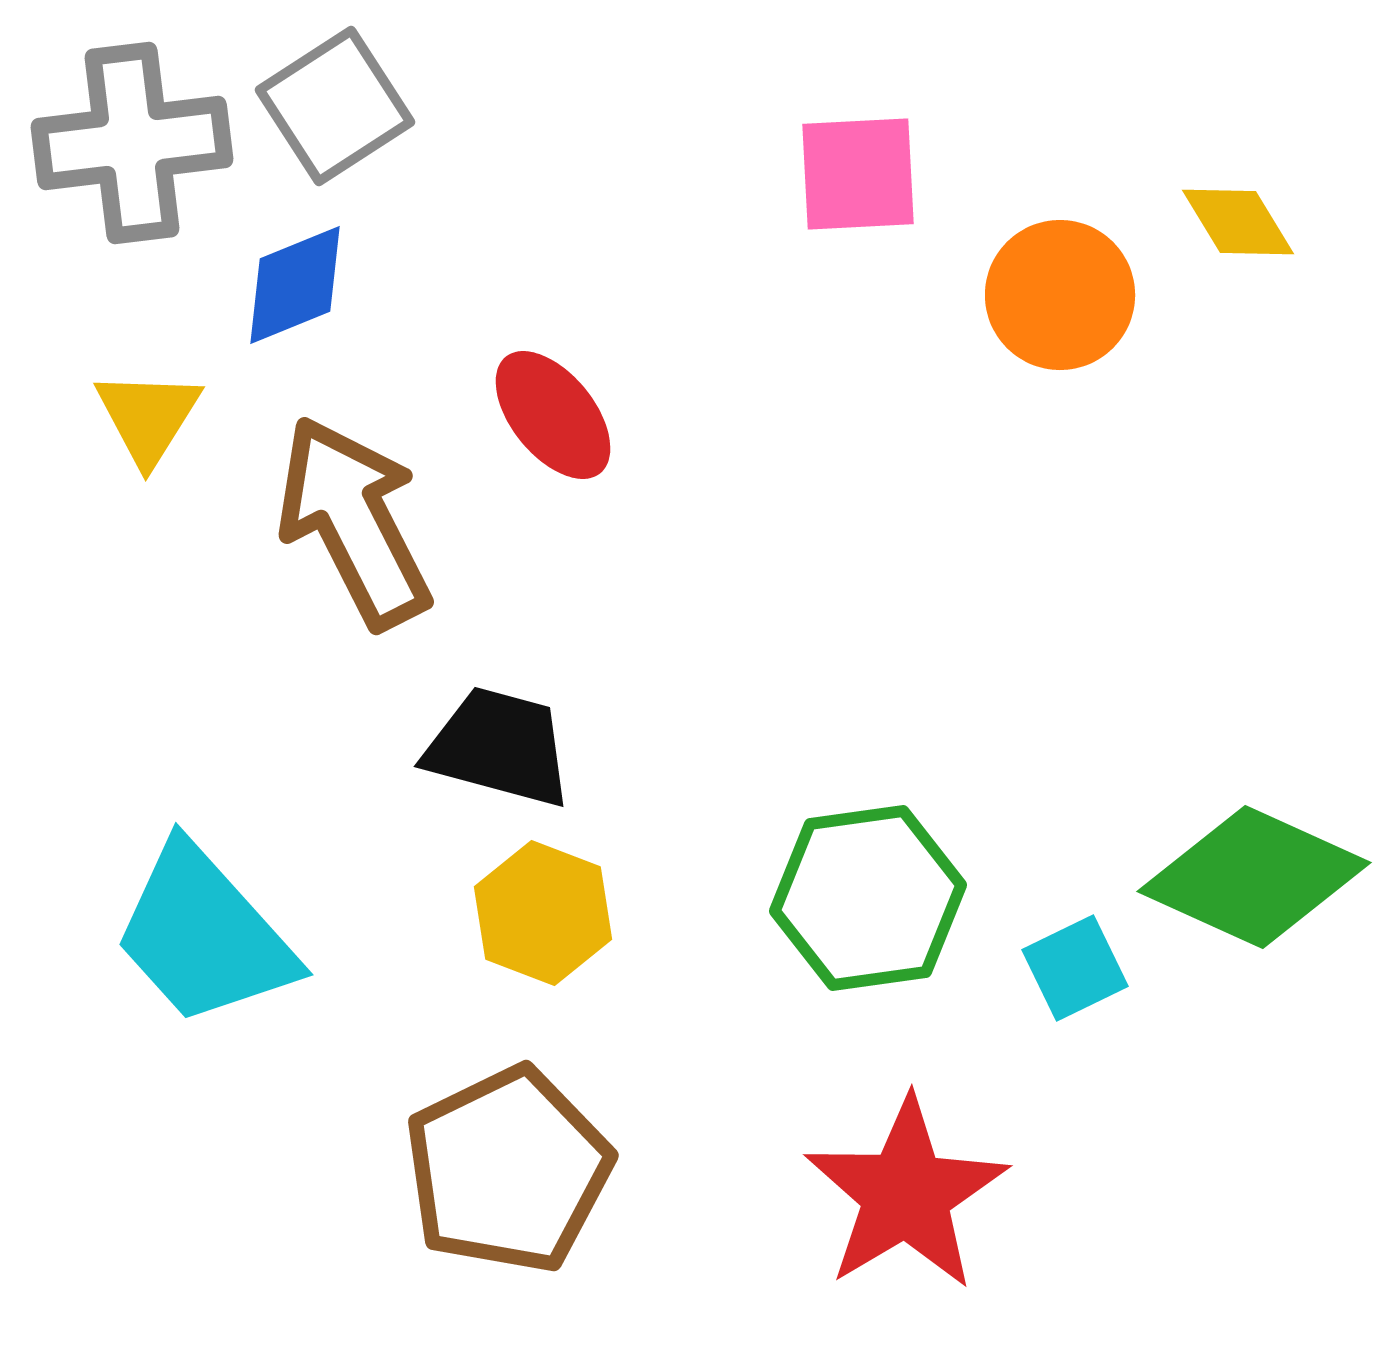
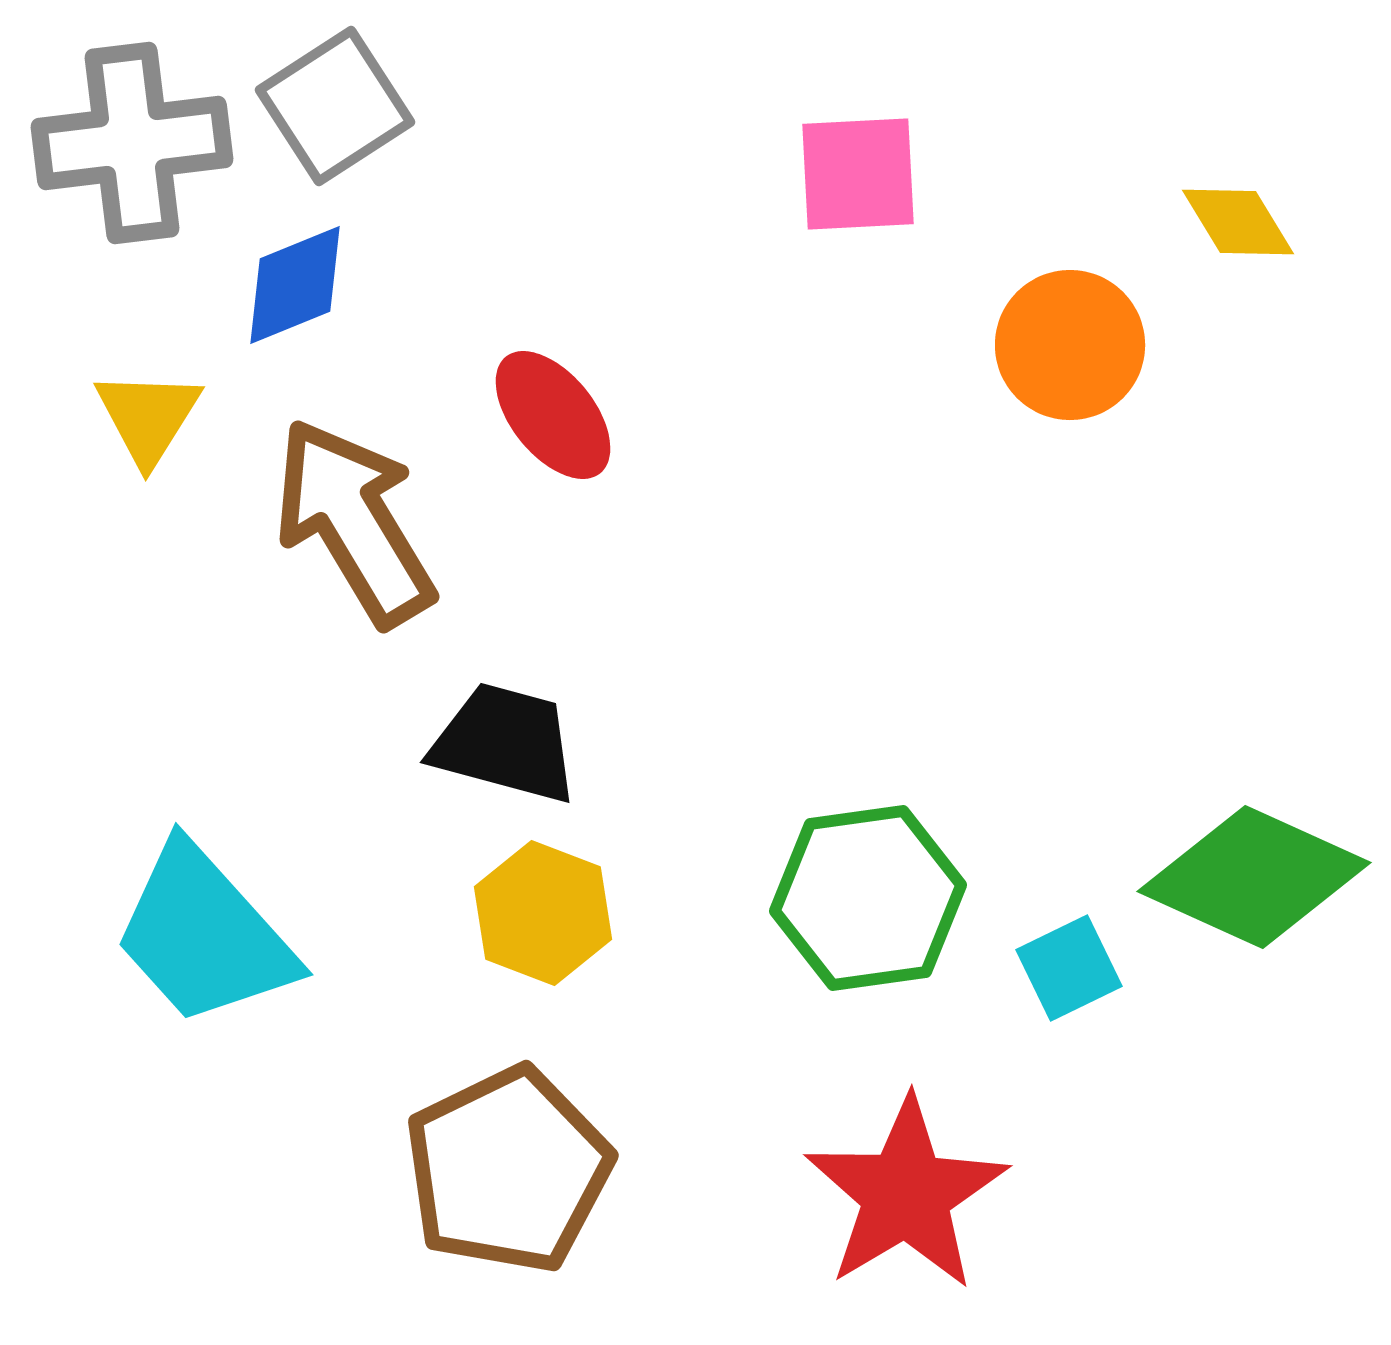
orange circle: moved 10 px right, 50 px down
brown arrow: rotated 4 degrees counterclockwise
black trapezoid: moved 6 px right, 4 px up
cyan square: moved 6 px left
